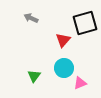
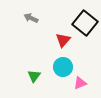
black square: rotated 35 degrees counterclockwise
cyan circle: moved 1 px left, 1 px up
